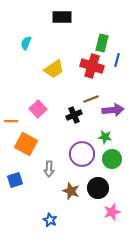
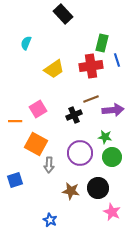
black rectangle: moved 1 px right, 3 px up; rotated 48 degrees clockwise
blue line: rotated 32 degrees counterclockwise
red cross: moved 1 px left; rotated 25 degrees counterclockwise
pink square: rotated 12 degrees clockwise
orange line: moved 4 px right
orange square: moved 10 px right
purple circle: moved 2 px left, 1 px up
green circle: moved 2 px up
gray arrow: moved 4 px up
brown star: rotated 12 degrees counterclockwise
pink star: rotated 30 degrees counterclockwise
